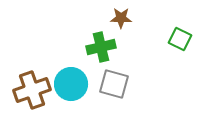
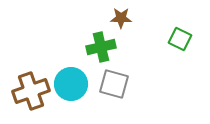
brown cross: moved 1 px left, 1 px down
